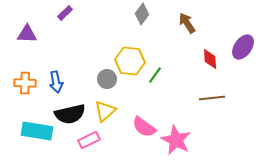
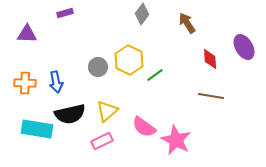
purple rectangle: rotated 28 degrees clockwise
purple ellipse: moved 1 px right; rotated 65 degrees counterclockwise
yellow hexagon: moved 1 px left, 1 px up; rotated 20 degrees clockwise
green line: rotated 18 degrees clockwise
gray circle: moved 9 px left, 12 px up
brown line: moved 1 px left, 2 px up; rotated 15 degrees clockwise
yellow triangle: moved 2 px right
cyan rectangle: moved 2 px up
pink rectangle: moved 13 px right, 1 px down
